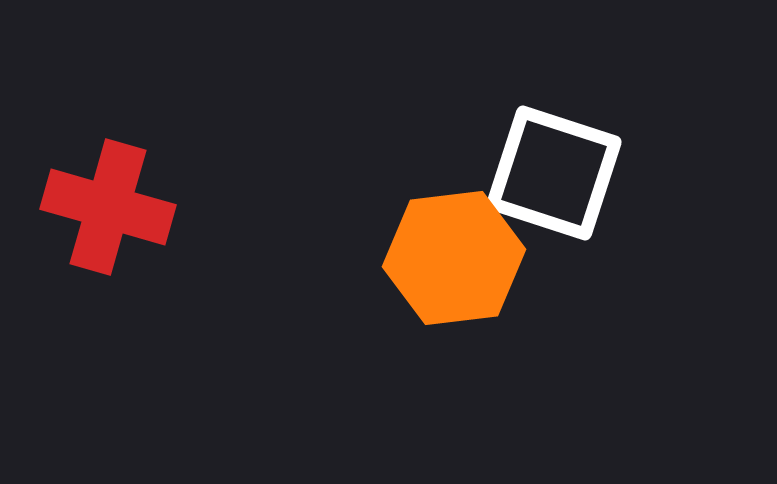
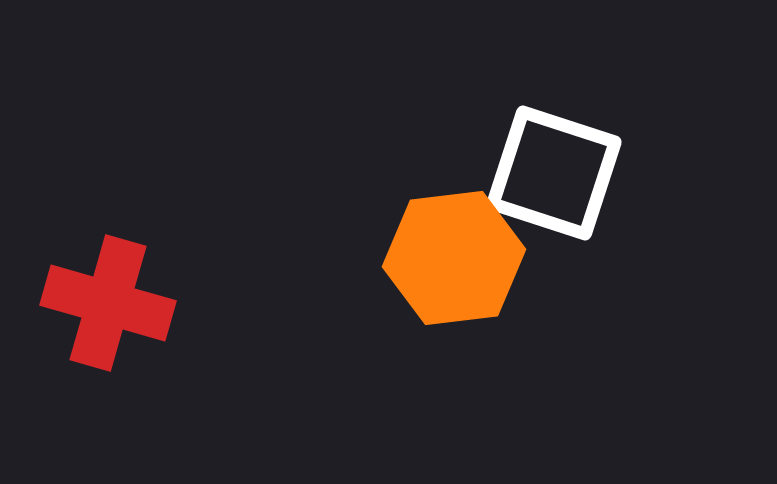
red cross: moved 96 px down
